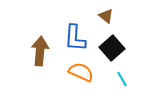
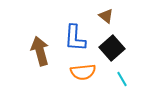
brown arrow: rotated 20 degrees counterclockwise
orange semicircle: moved 2 px right; rotated 150 degrees clockwise
